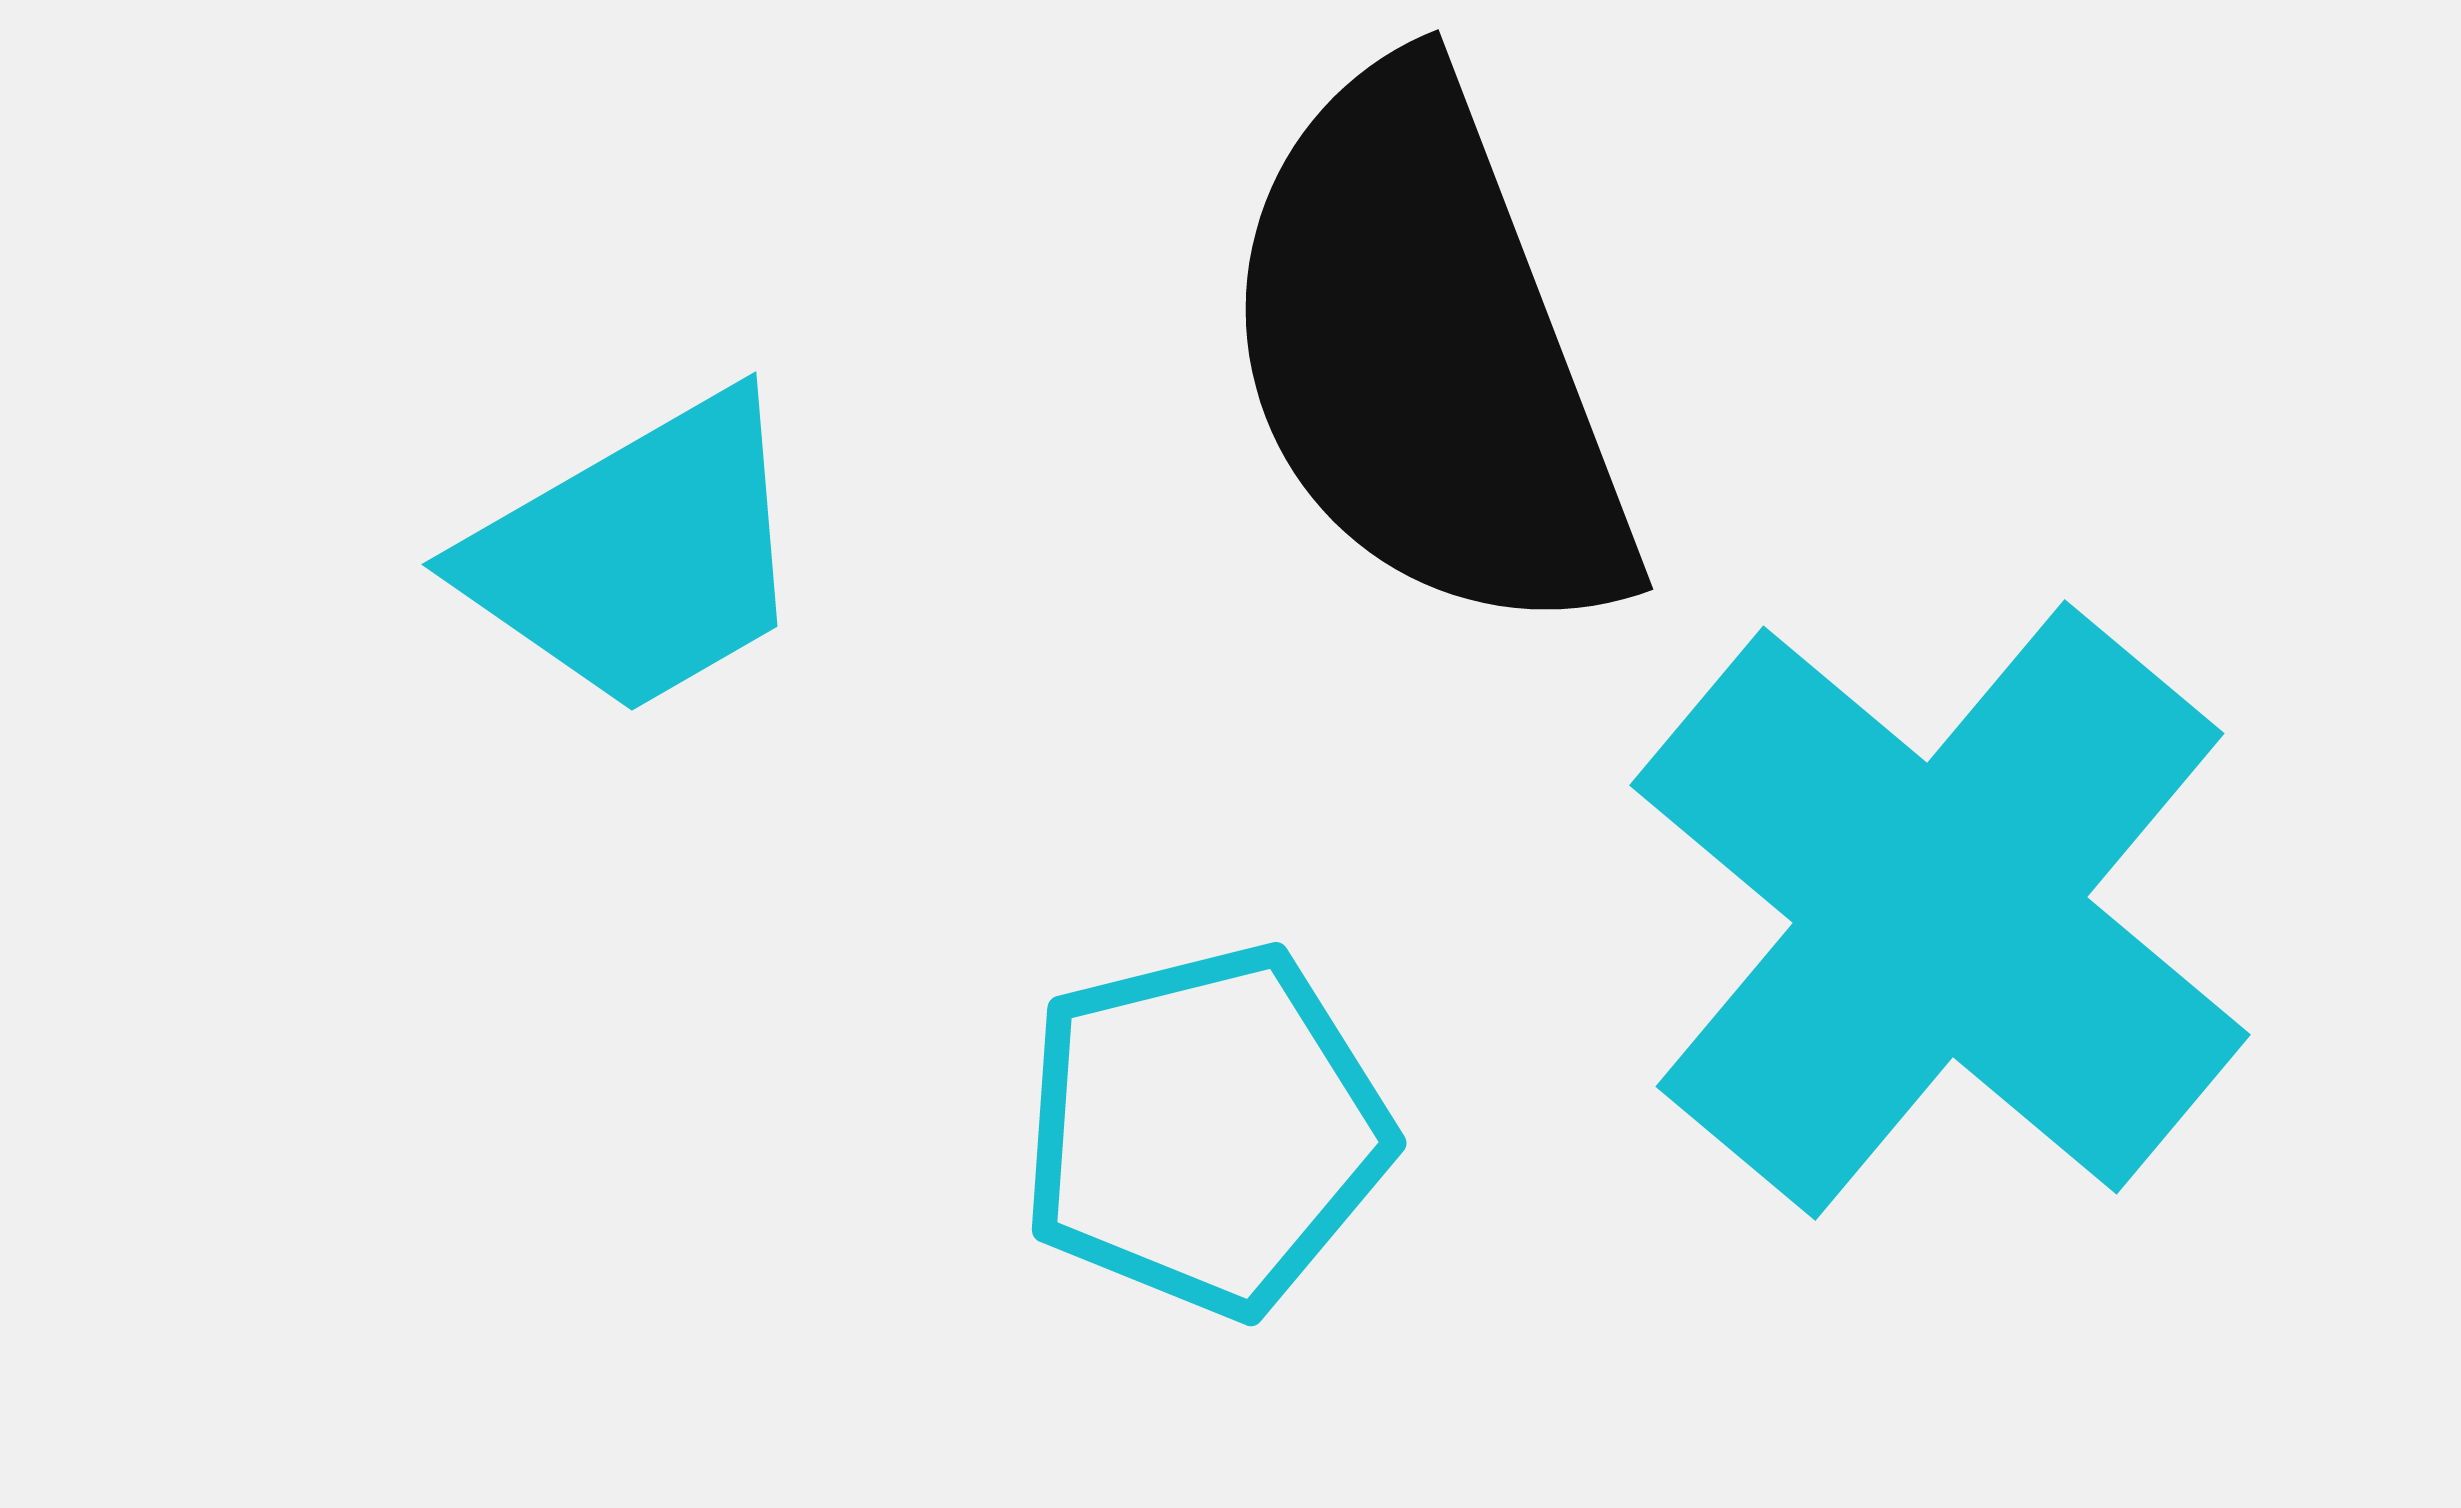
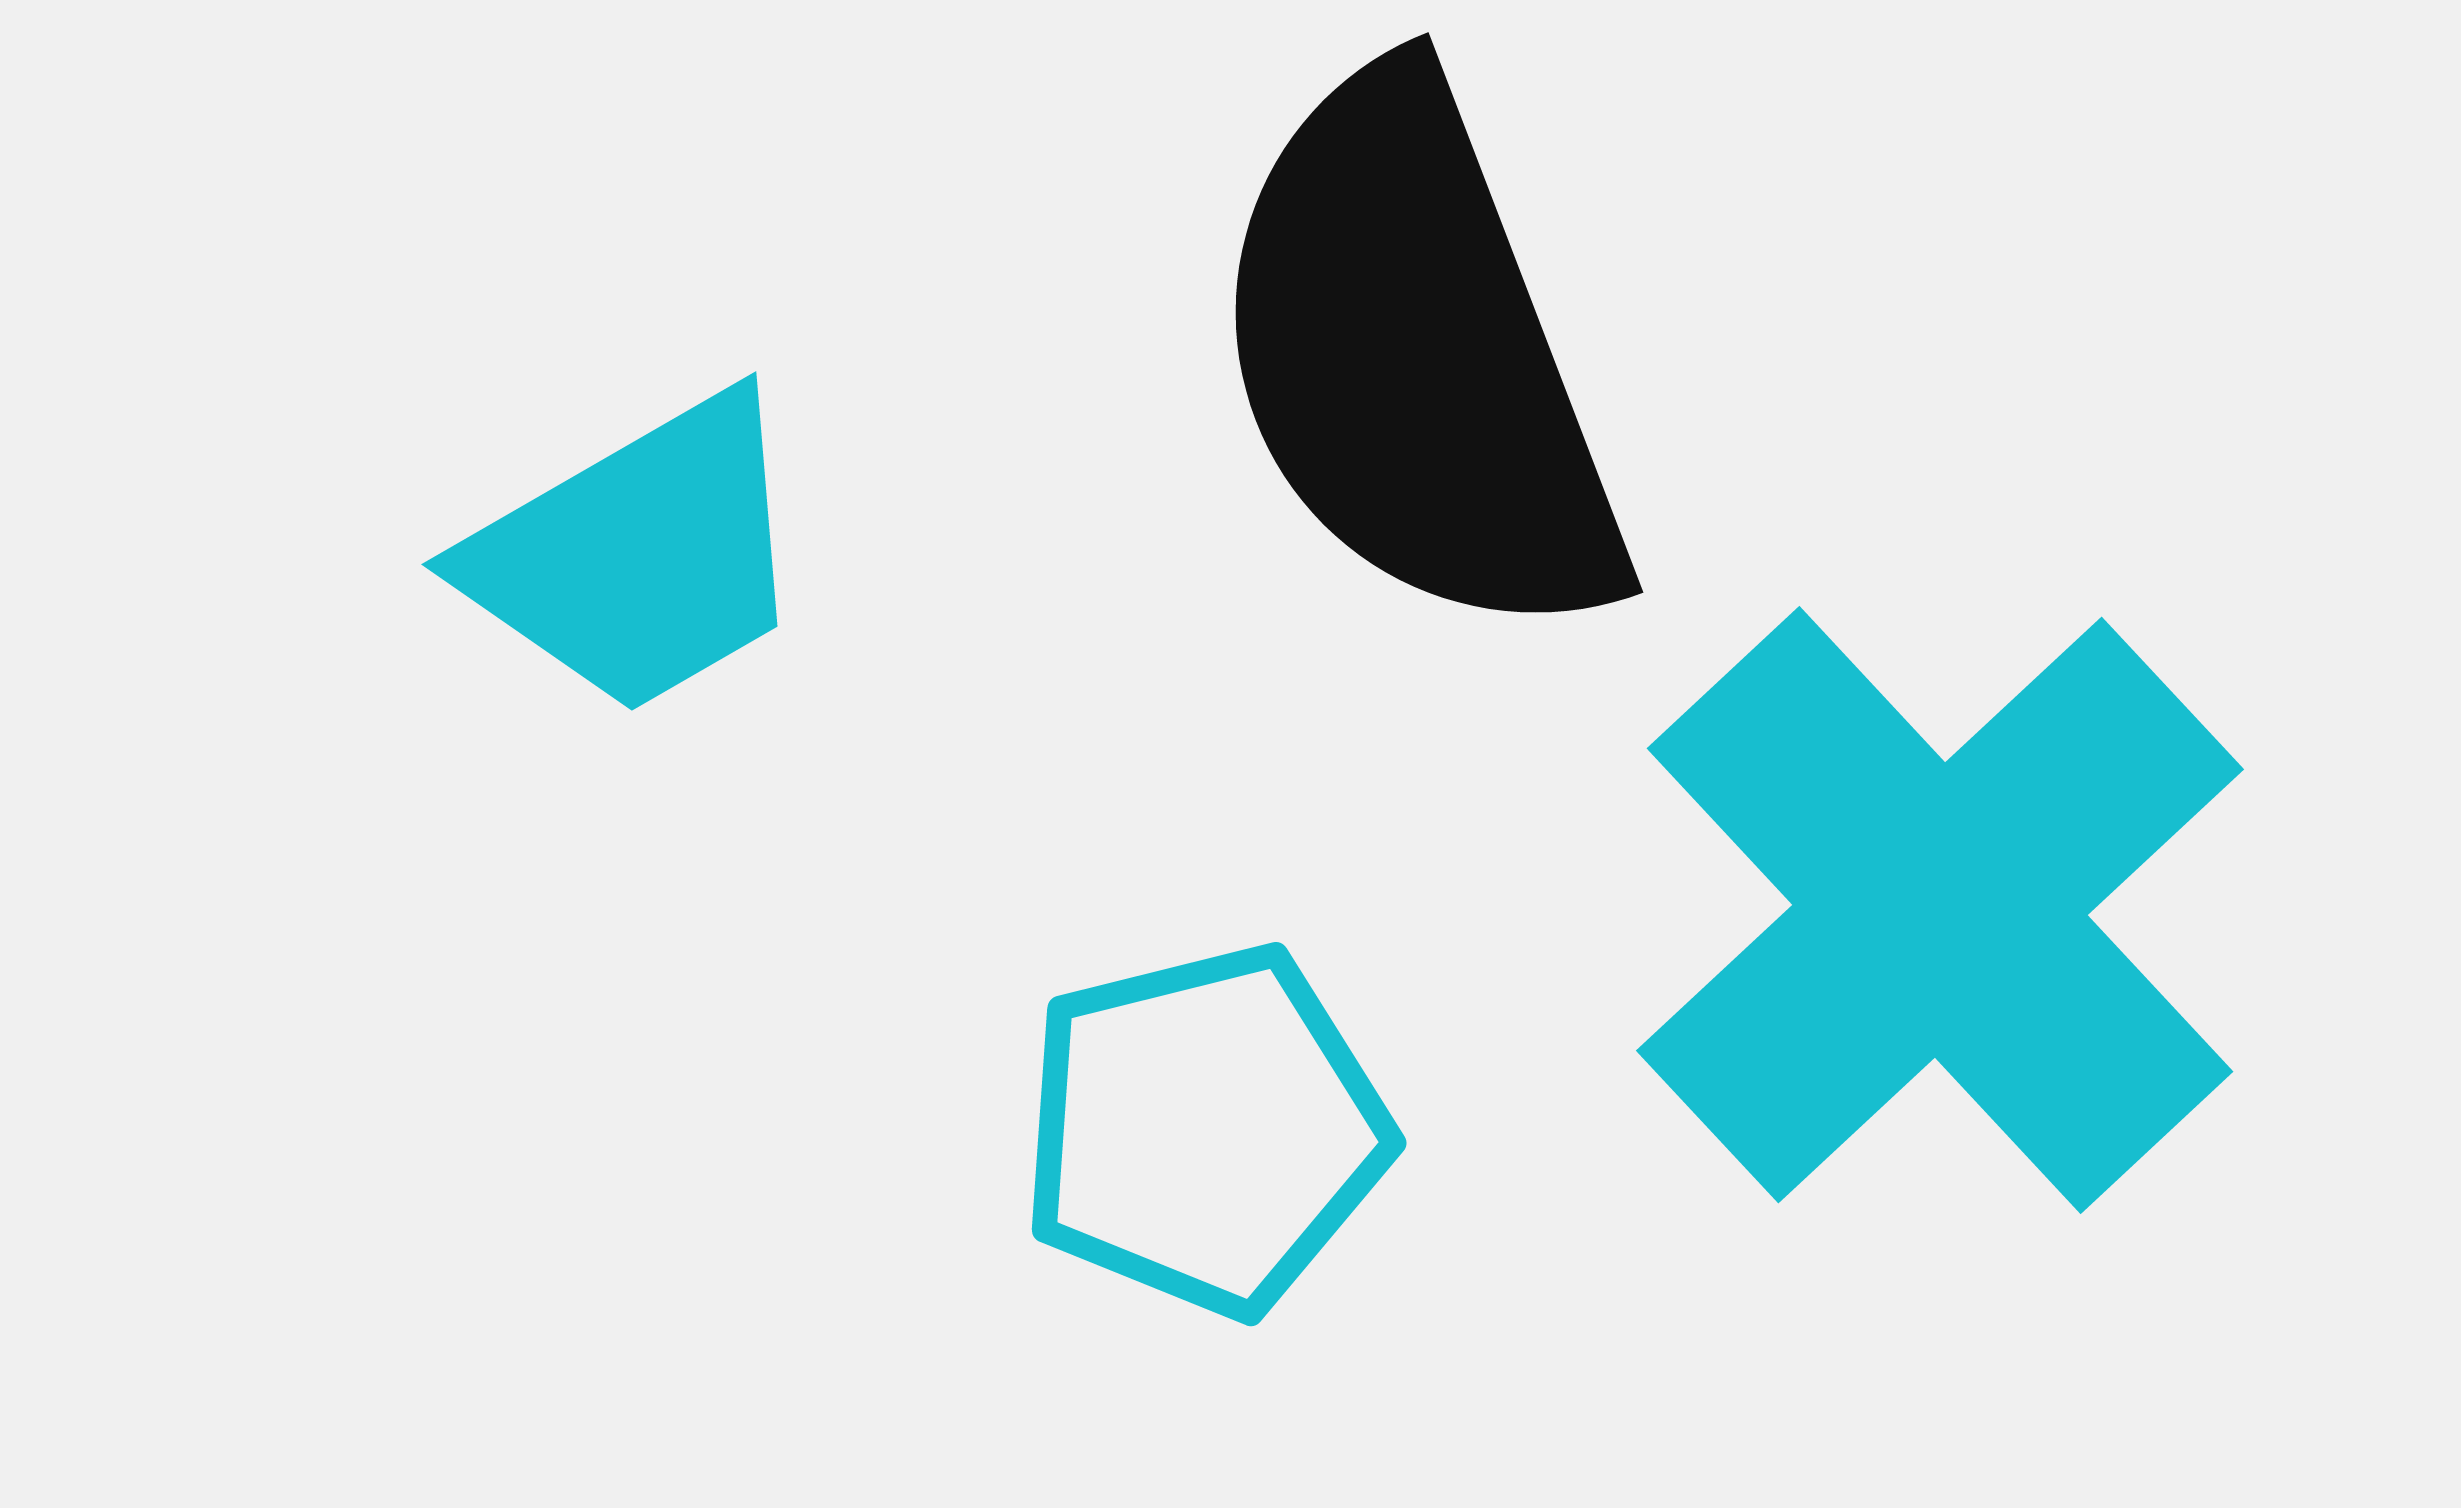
black semicircle: moved 10 px left, 3 px down
cyan cross: rotated 7 degrees clockwise
